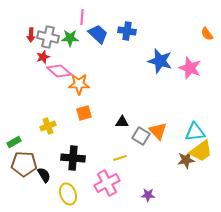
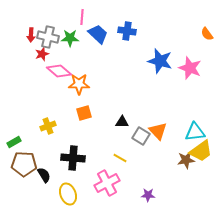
red star: moved 1 px left, 3 px up
yellow line: rotated 48 degrees clockwise
